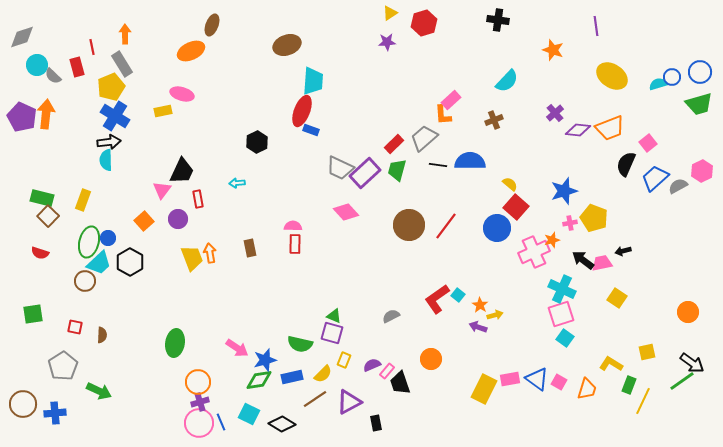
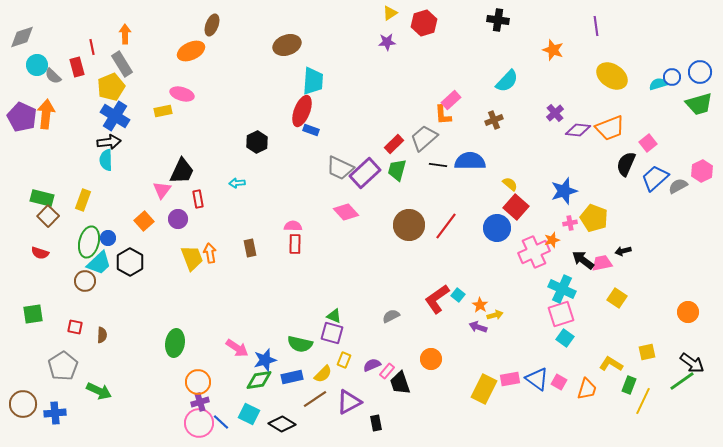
blue line at (221, 422): rotated 24 degrees counterclockwise
